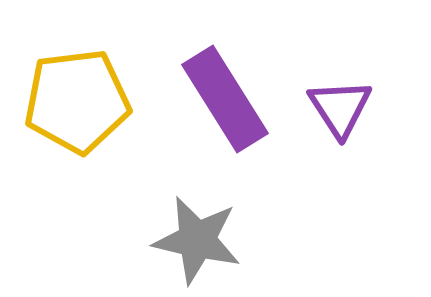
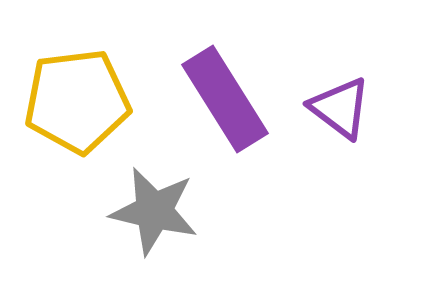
purple triangle: rotated 20 degrees counterclockwise
gray star: moved 43 px left, 29 px up
